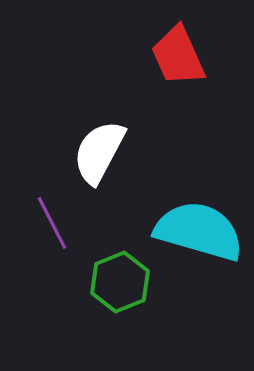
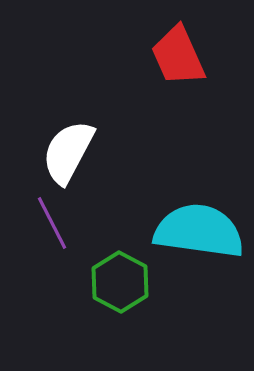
white semicircle: moved 31 px left
cyan semicircle: rotated 8 degrees counterclockwise
green hexagon: rotated 10 degrees counterclockwise
